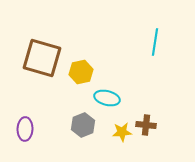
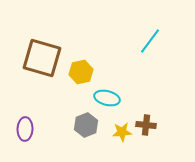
cyan line: moved 5 px left, 1 px up; rotated 28 degrees clockwise
gray hexagon: moved 3 px right
